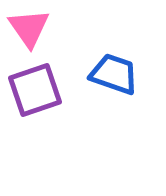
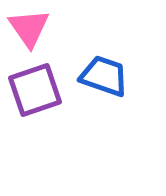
blue trapezoid: moved 10 px left, 2 px down
